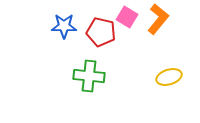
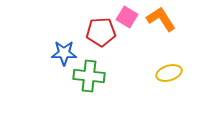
orange L-shape: moved 3 px right; rotated 72 degrees counterclockwise
blue star: moved 27 px down
red pentagon: rotated 16 degrees counterclockwise
yellow ellipse: moved 4 px up
